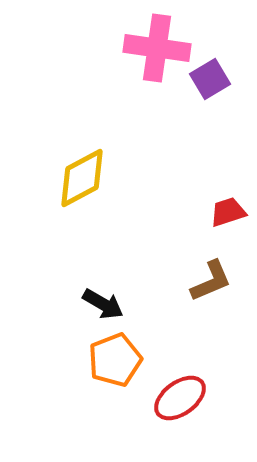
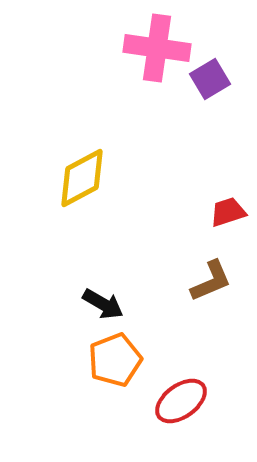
red ellipse: moved 1 px right, 3 px down
